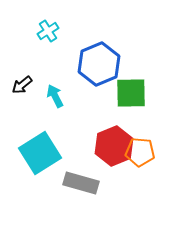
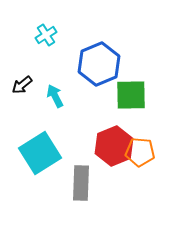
cyan cross: moved 2 px left, 4 px down
green square: moved 2 px down
gray rectangle: rotated 76 degrees clockwise
